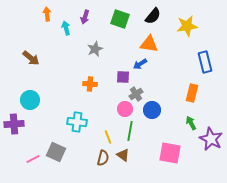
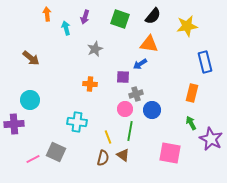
gray cross: rotated 16 degrees clockwise
